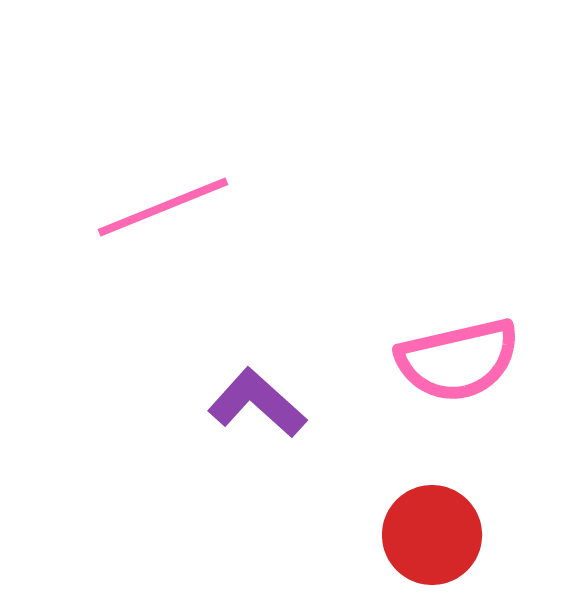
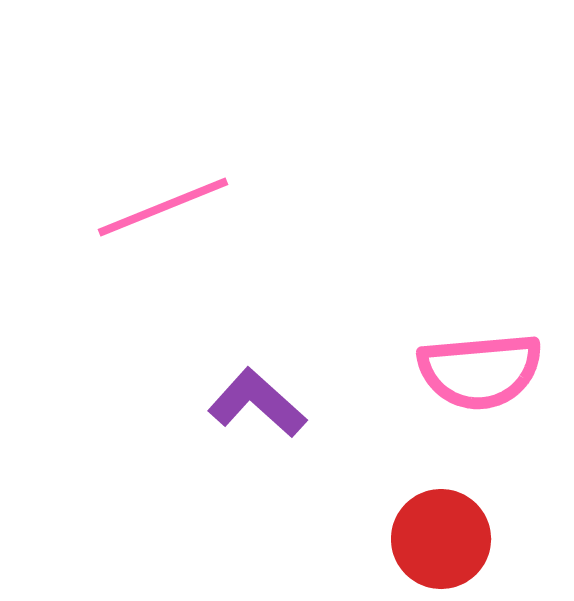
pink semicircle: moved 22 px right, 11 px down; rotated 8 degrees clockwise
red circle: moved 9 px right, 4 px down
